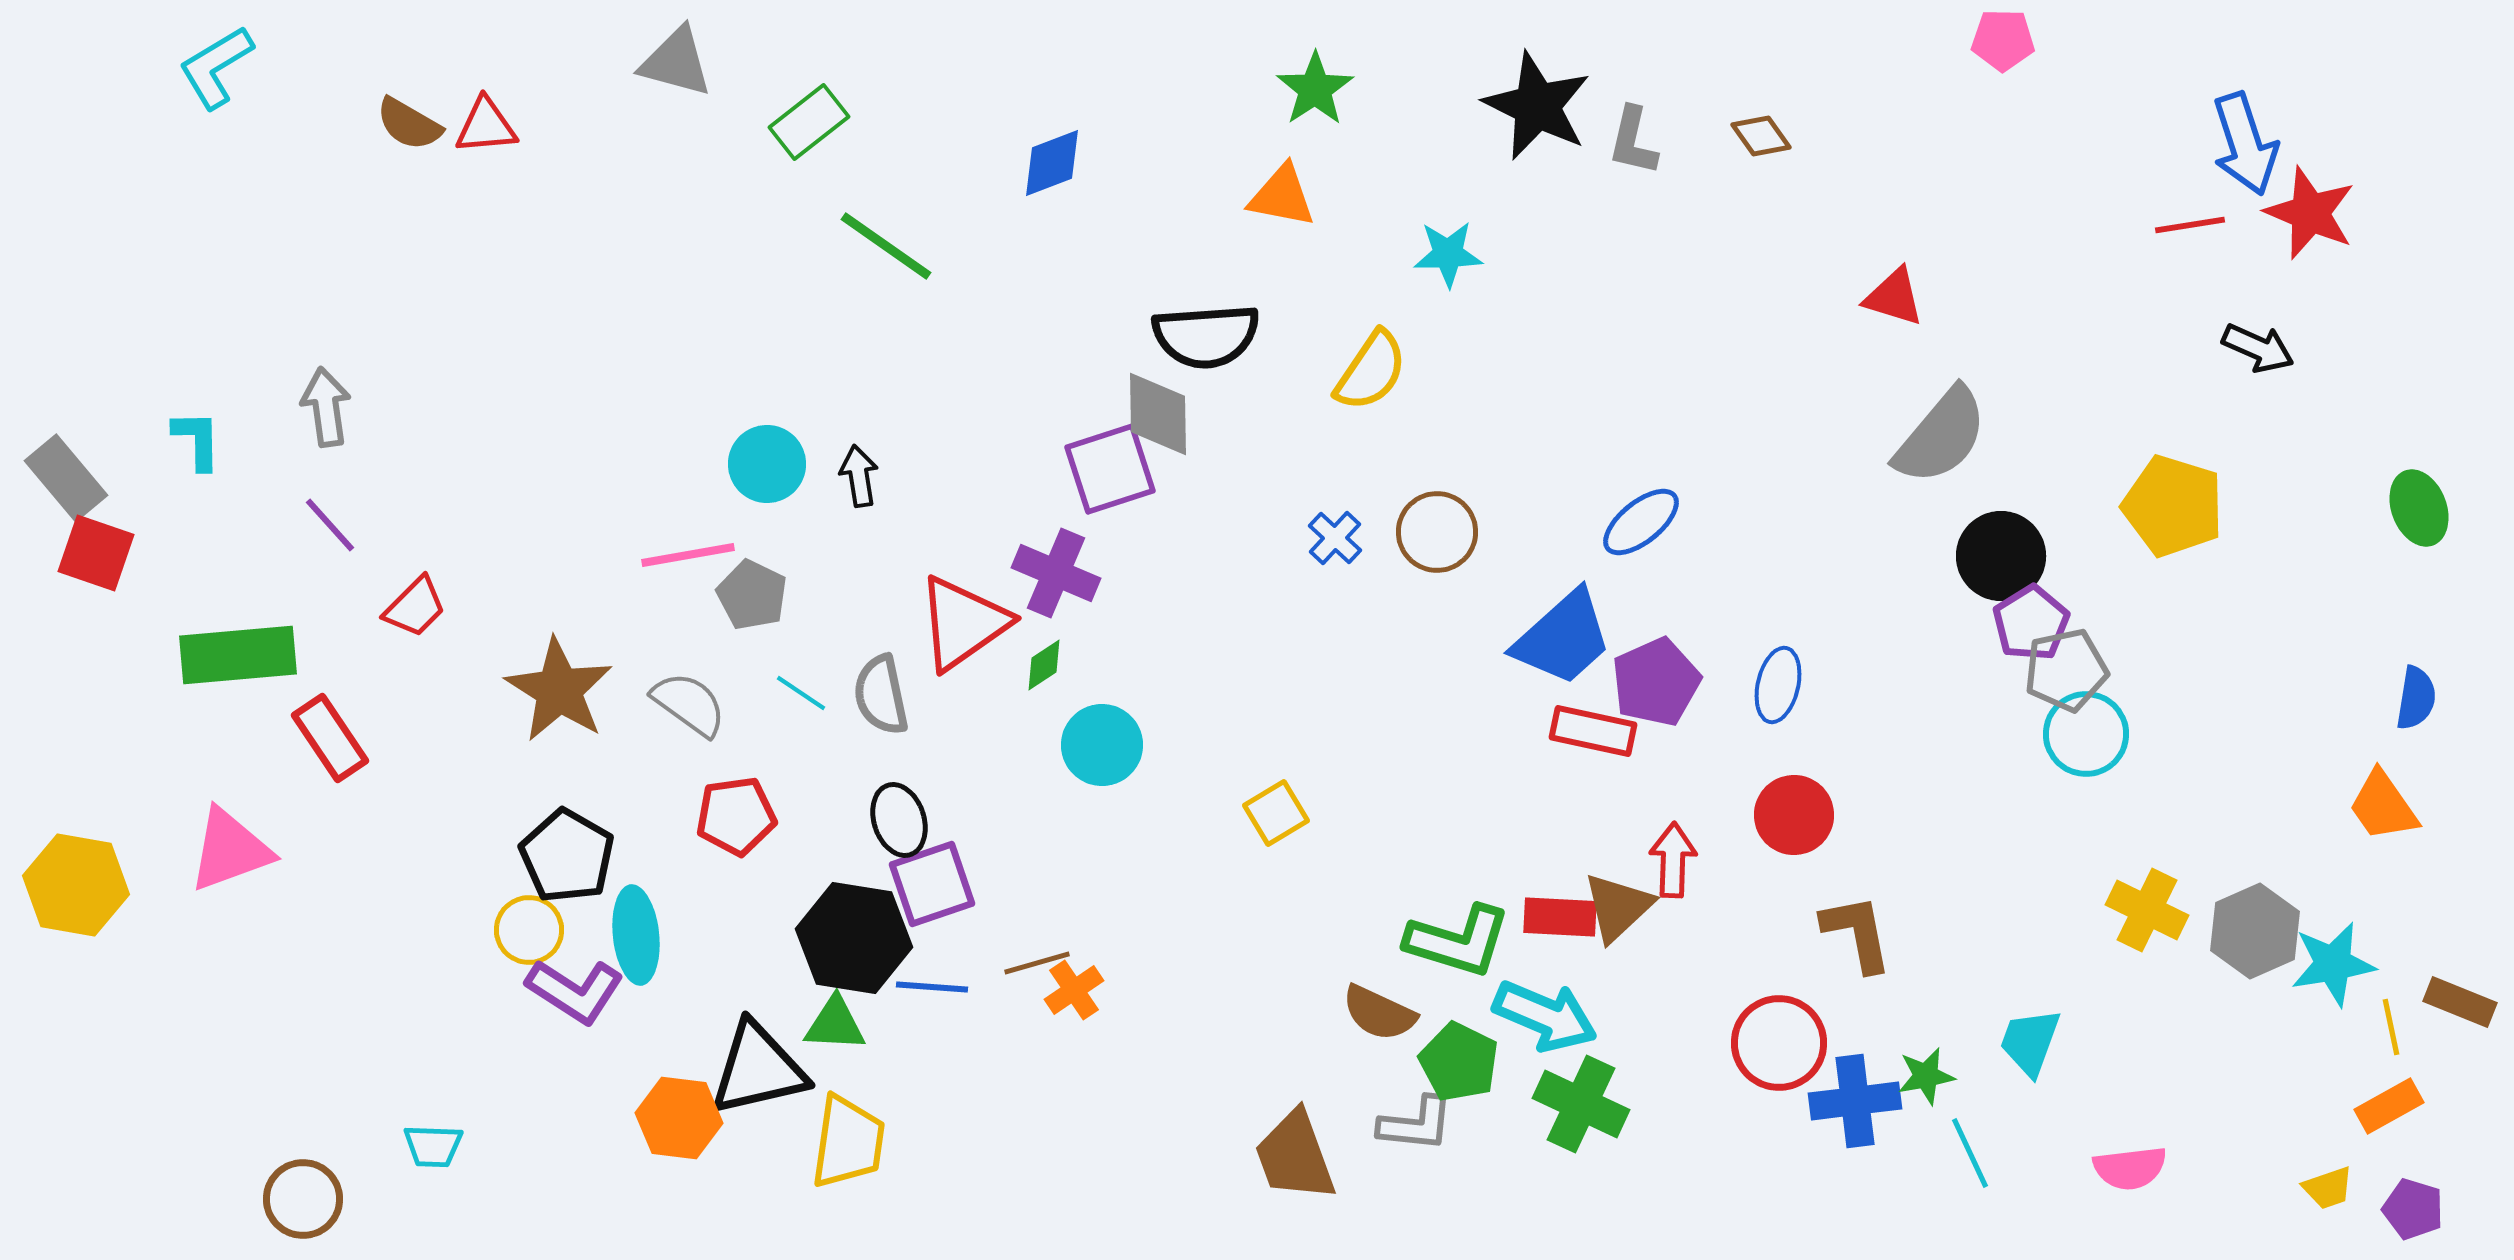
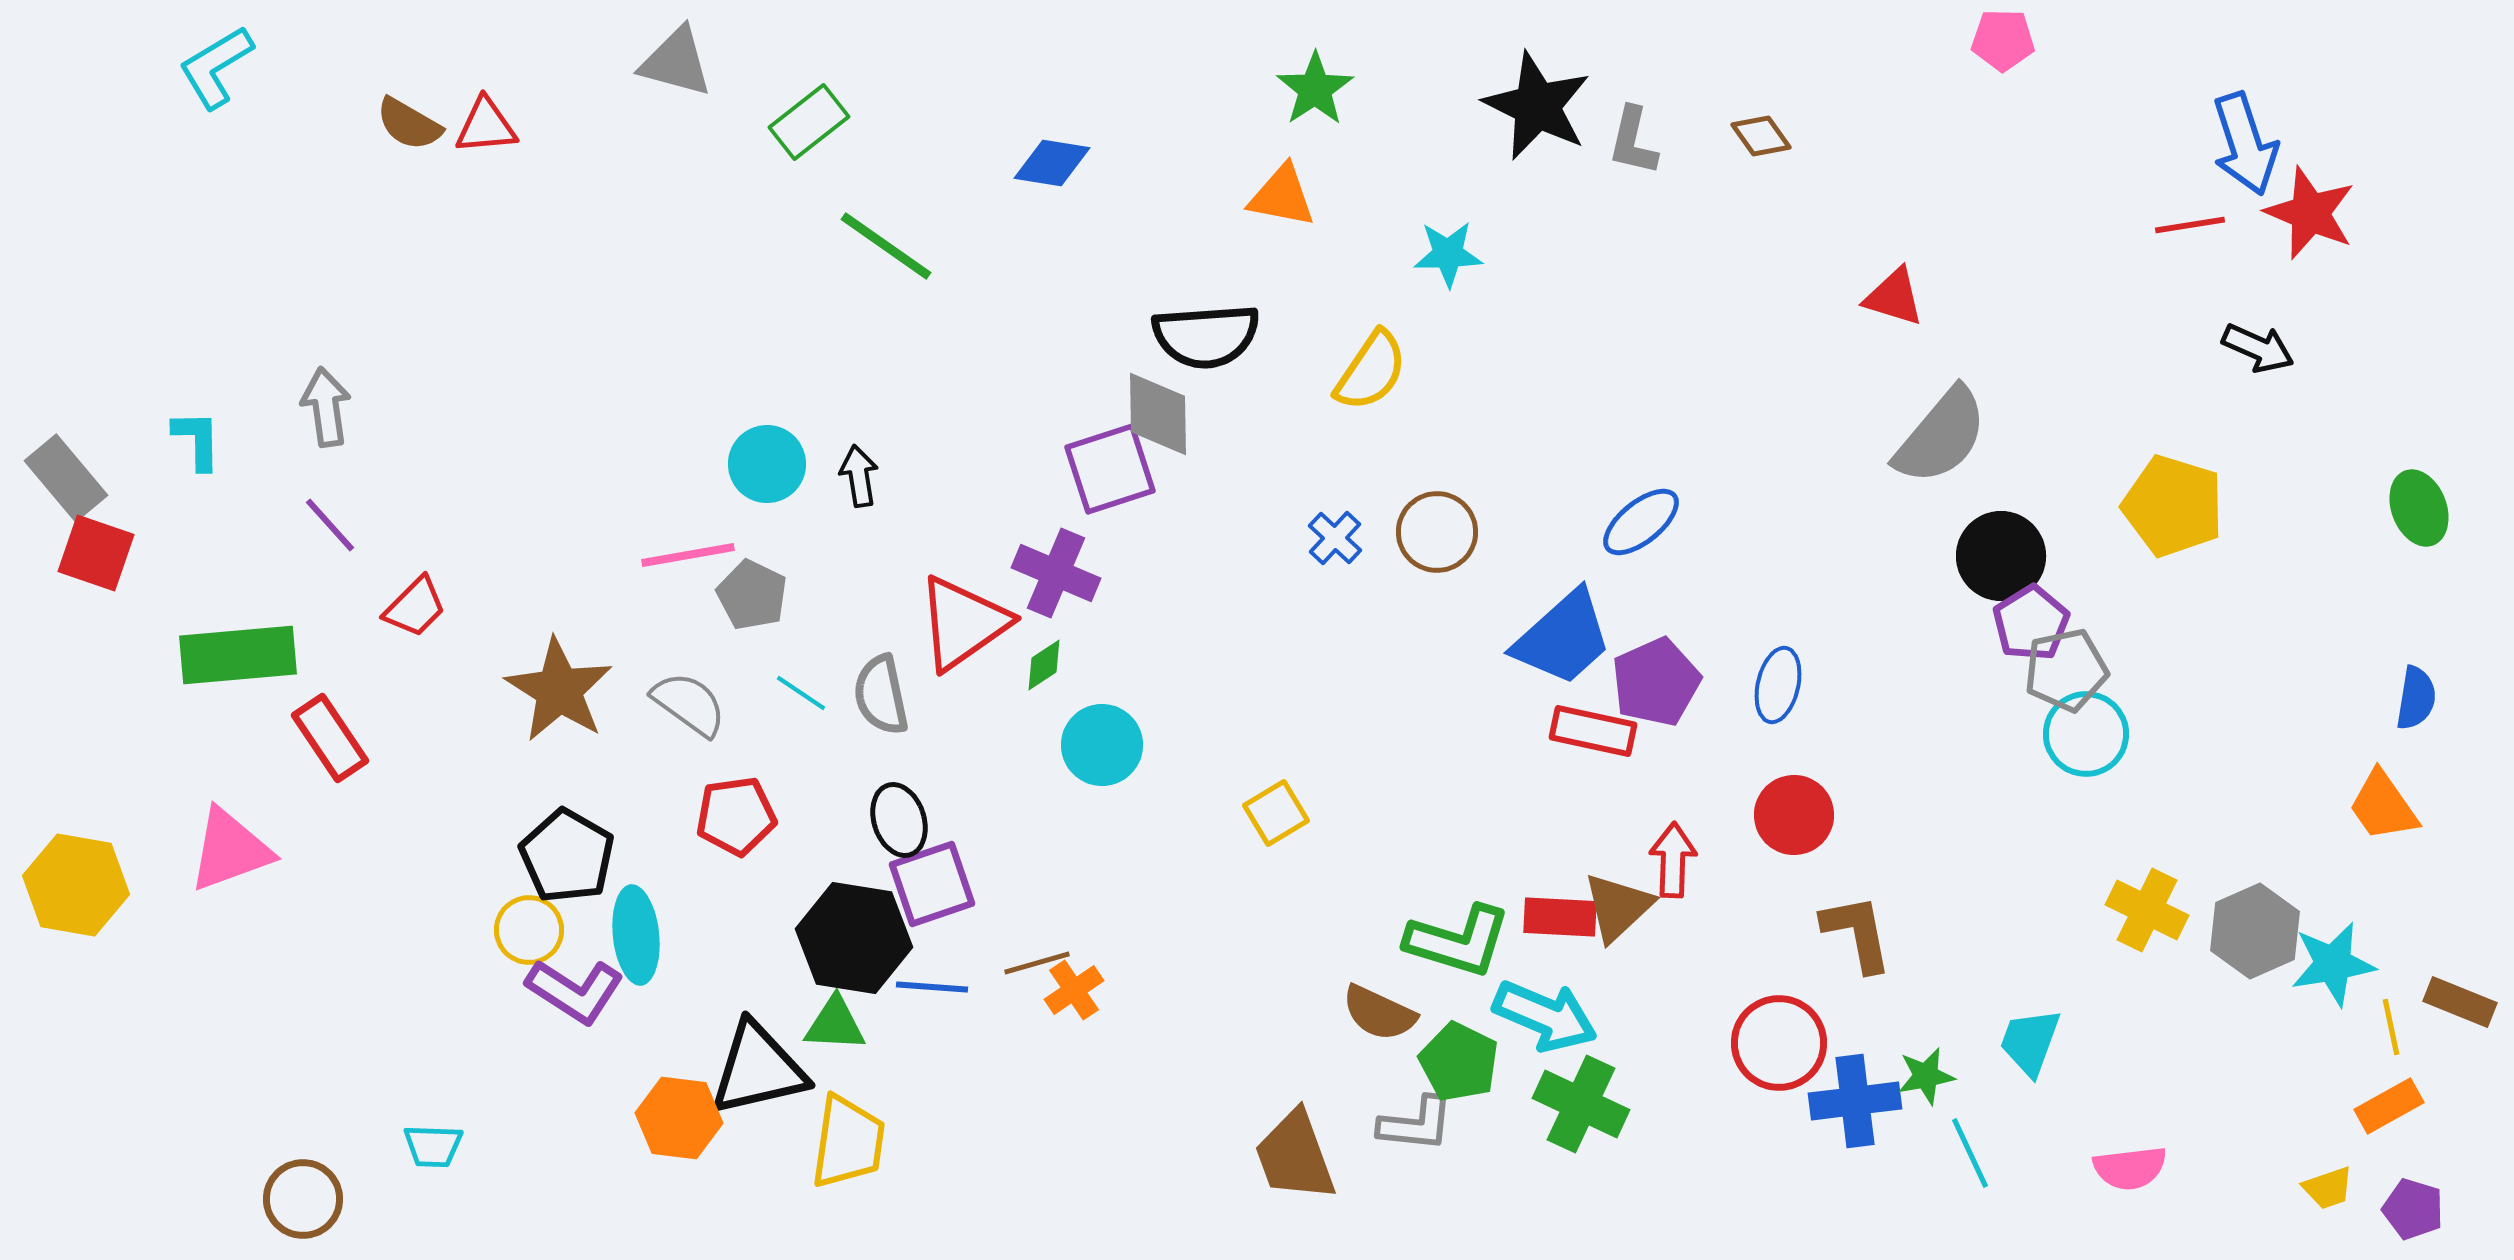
blue diamond at (1052, 163): rotated 30 degrees clockwise
